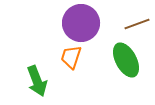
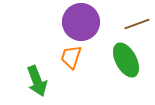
purple circle: moved 1 px up
